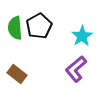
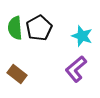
black pentagon: moved 2 px down
cyan star: rotated 20 degrees counterclockwise
